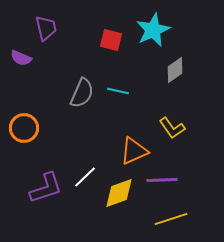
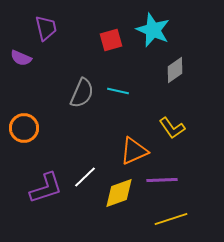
cyan star: rotated 24 degrees counterclockwise
red square: rotated 30 degrees counterclockwise
